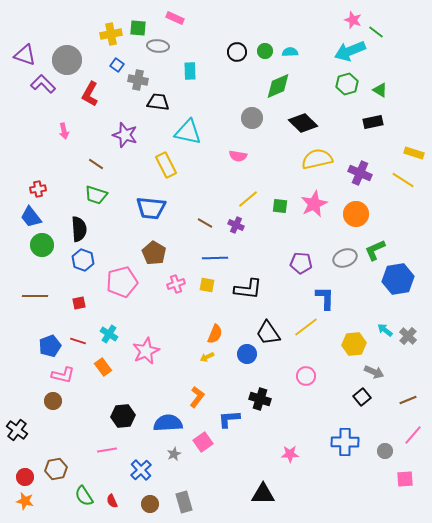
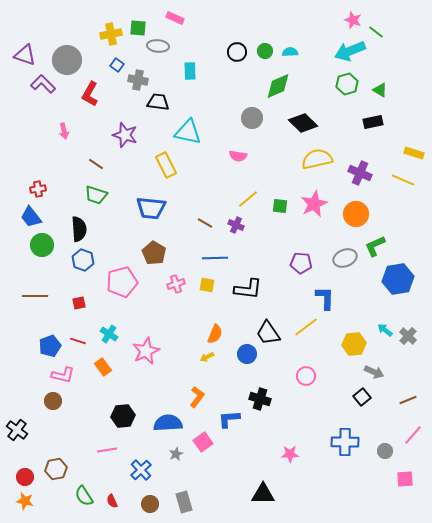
yellow line at (403, 180): rotated 10 degrees counterclockwise
green L-shape at (375, 250): moved 4 px up
gray star at (174, 454): moved 2 px right
